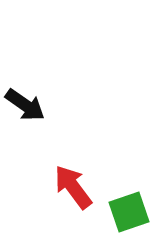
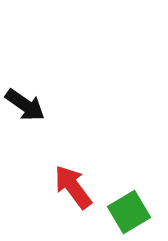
green square: rotated 12 degrees counterclockwise
